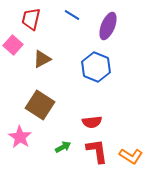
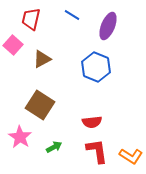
green arrow: moved 9 px left
